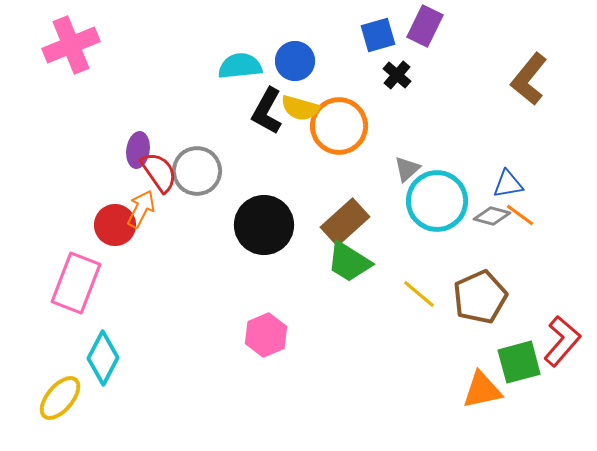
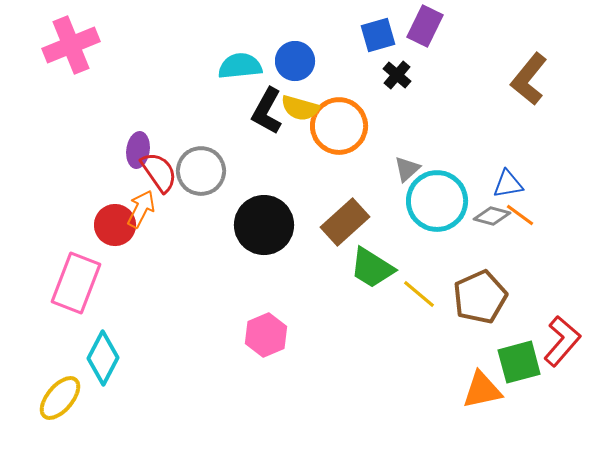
gray circle: moved 4 px right
green trapezoid: moved 23 px right, 6 px down
